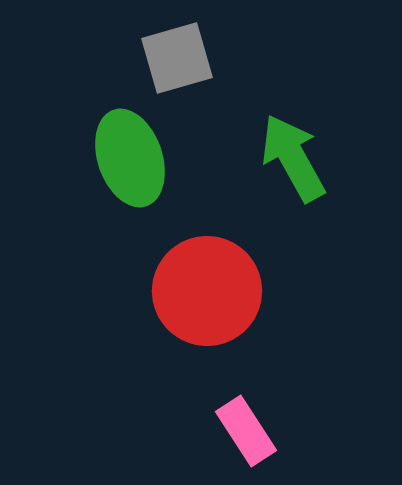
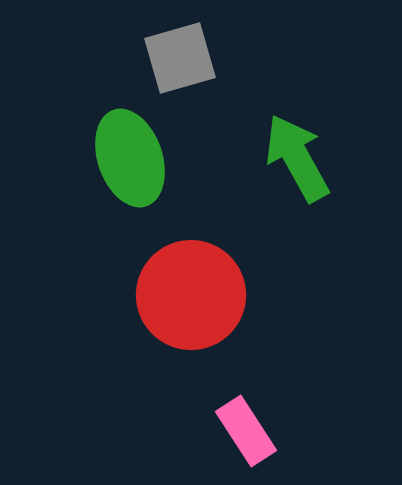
gray square: moved 3 px right
green arrow: moved 4 px right
red circle: moved 16 px left, 4 px down
